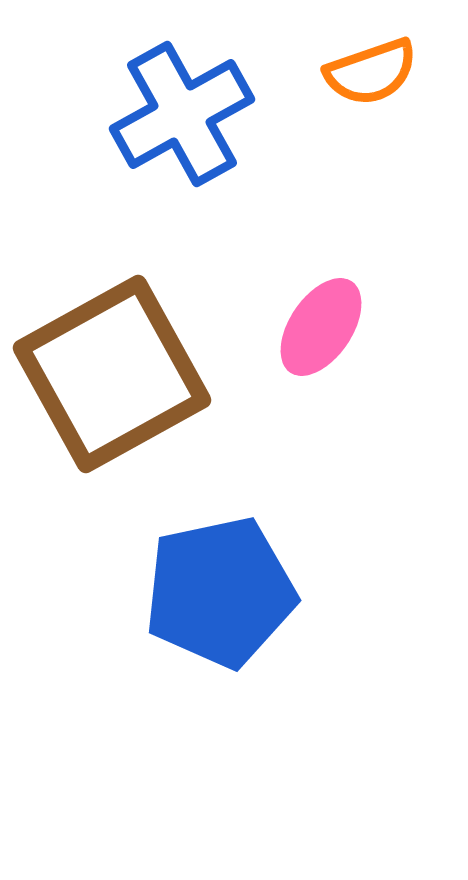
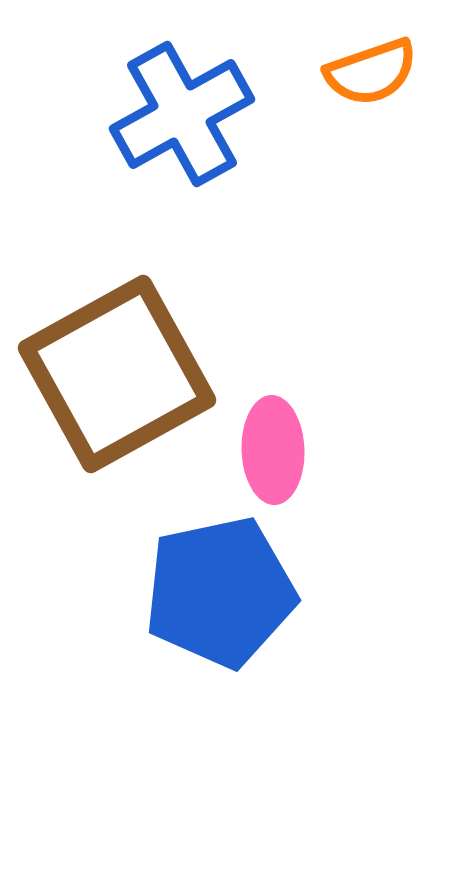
pink ellipse: moved 48 px left, 123 px down; rotated 36 degrees counterclockwise
brown square: moved 5 px right
